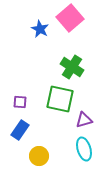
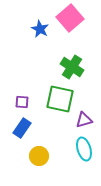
purple square: moved 2 px right
blue rectangle: moved 2 px right, 2 px up
